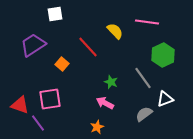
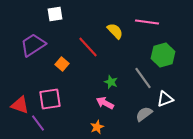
green hexagon: rotated 10 degrees clockwise
